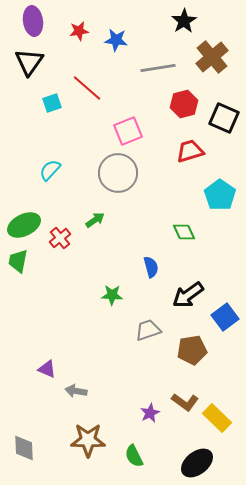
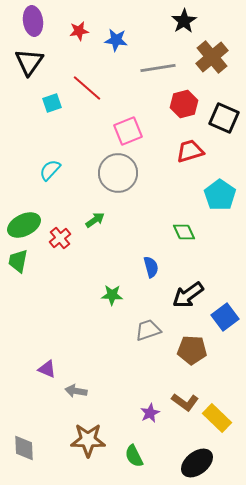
brown pentagon: rotated 12 degrees clockwise
